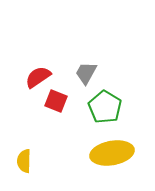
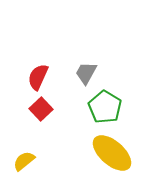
red semicircle: rotated 32 degrees counterclockwise
red square: moved 15 px left, 8 px down; rotated 25 degrees clockwise
yellow ellipse: rotated 51 degrees clockwise
yellow semicircle: rotated 50 degrees clockwise
